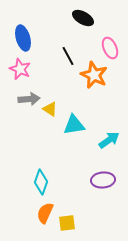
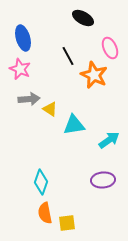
orange semicircle: rotated 35 degrees counterclockwise
